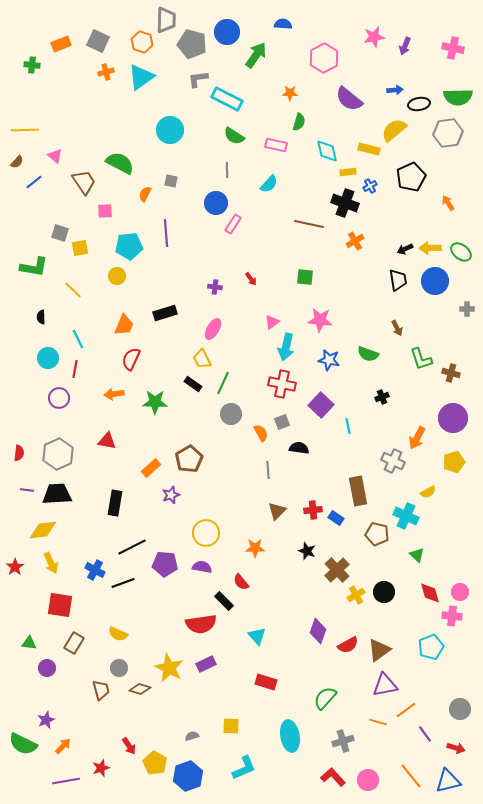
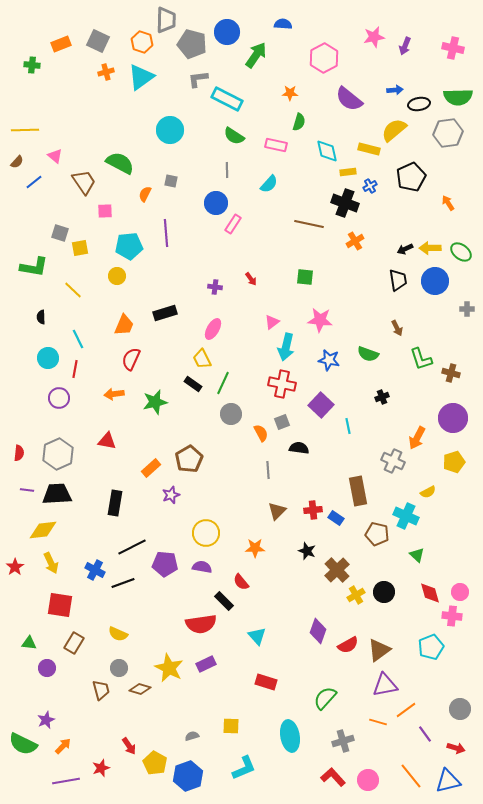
green star at (155, 402): rotated 15 degrees counterclockwise
